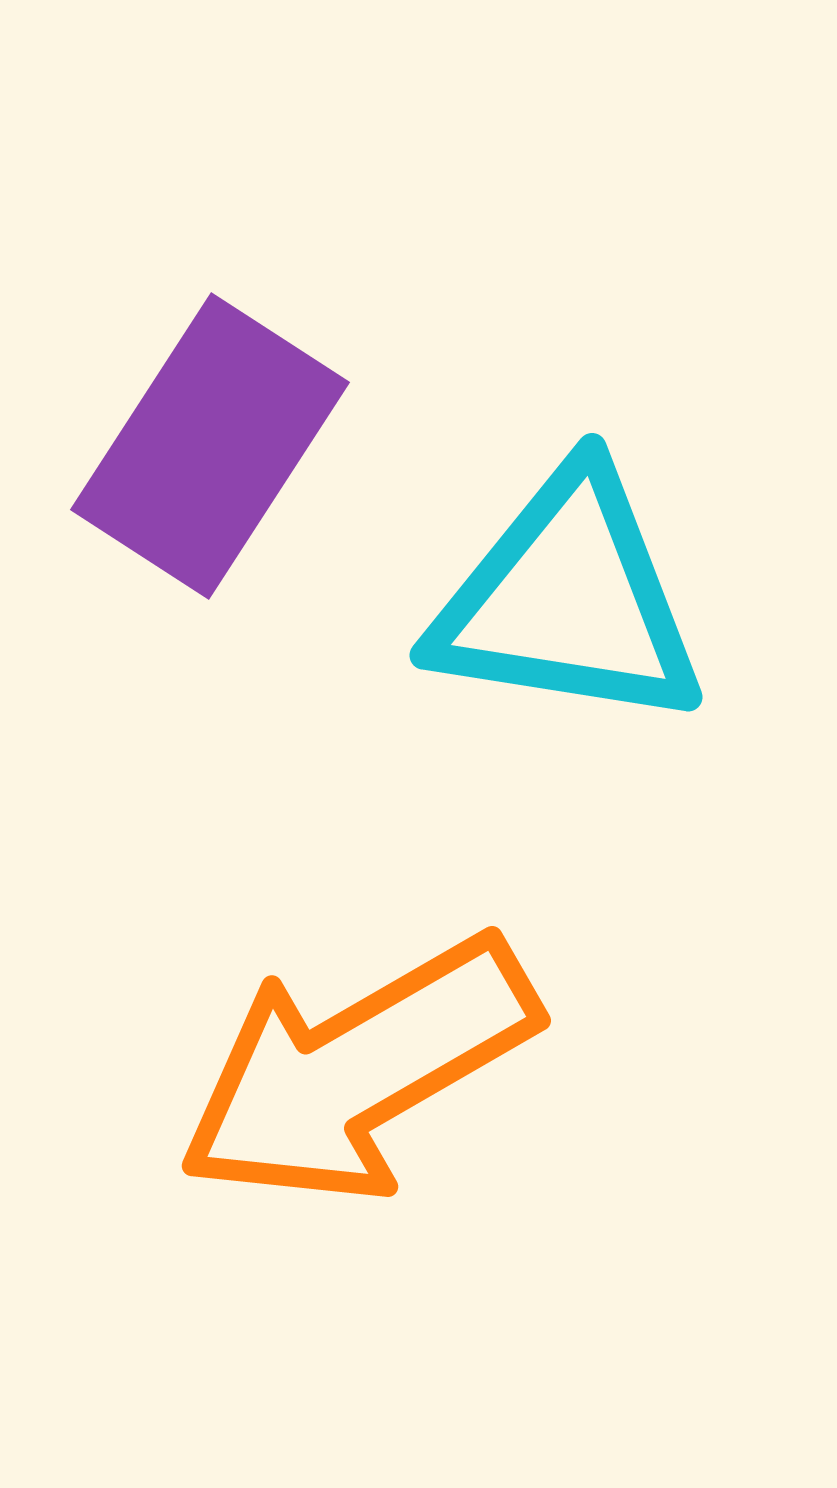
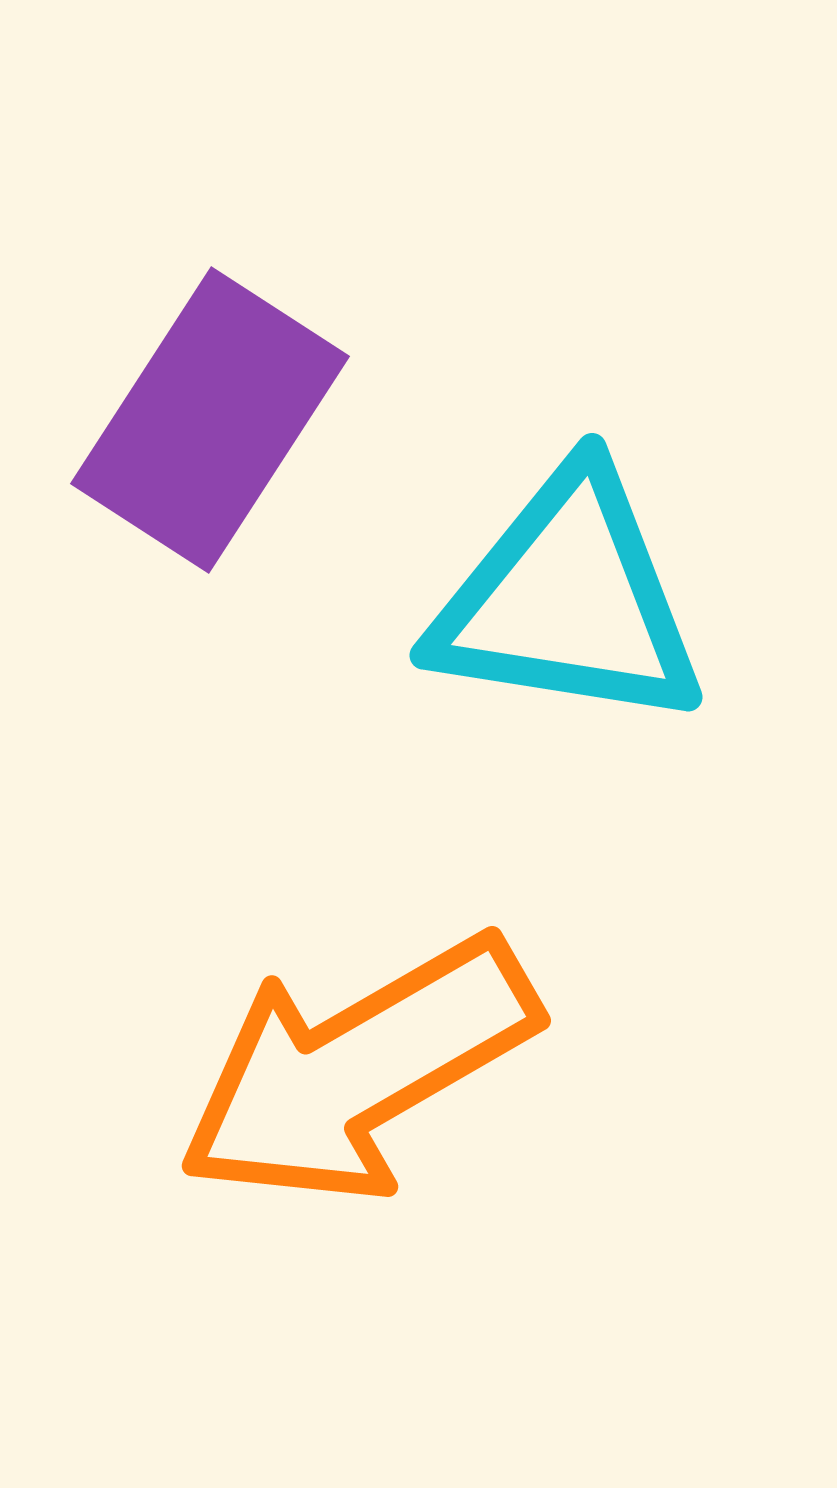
purple rectangle: moved 26 px up
